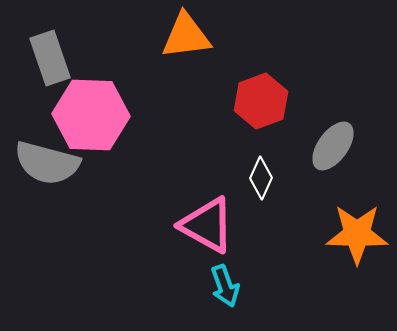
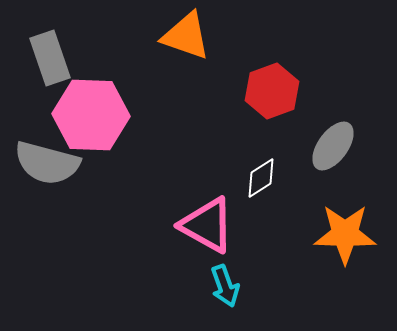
orange triangle: rotated 26 degrees clockwise
red hexagon: moved 11 px right, 10 px up
white diamond: rotated 33 degrees clockwise
orange star: moved 12 px left
